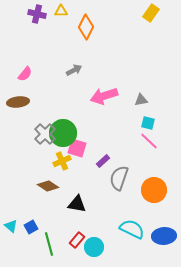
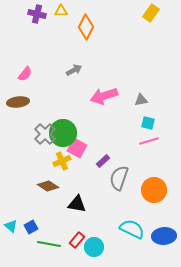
pink line: rotated 60 degrees counterclockwise
pink square: rotated 12 degrees clockwise
green line: rotated 65 degrees counterclockwise
